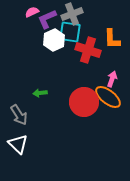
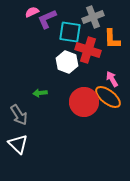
gray cross: moved 21 px right, 3 px down
white hexagon: moved 13 px right, 22 px down; rotated 15 degrees counterclockwise
pink arrow: rotated 49 degrees counterclockwise
